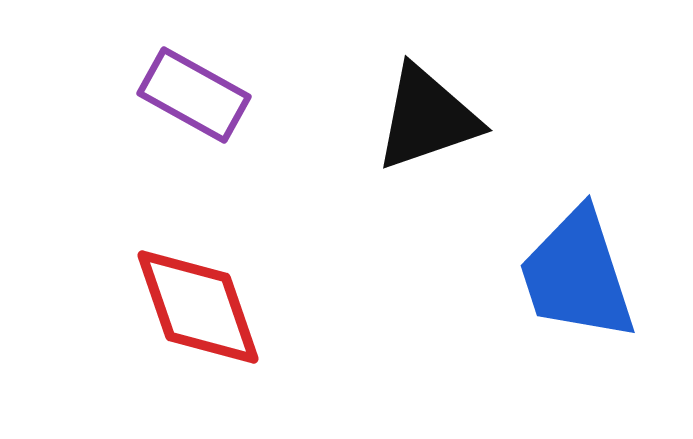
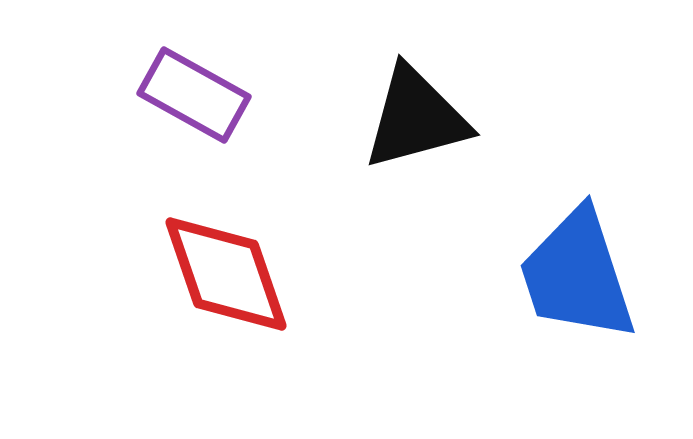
black triangle: moved 11 px left; rotated 4 degrees clockwise
red diamond: moved 28 px right, 33 px up
